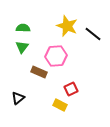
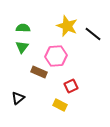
red square: moved 3 px up
